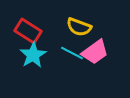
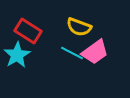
cyan star: moved 16 px left
